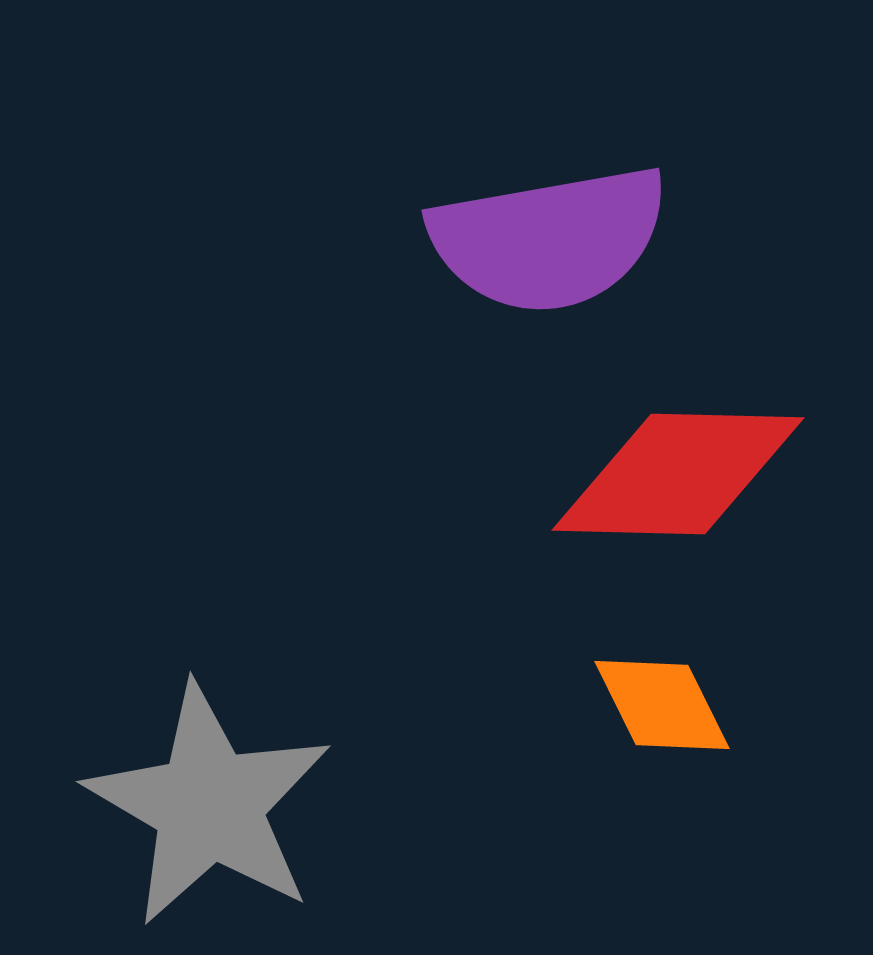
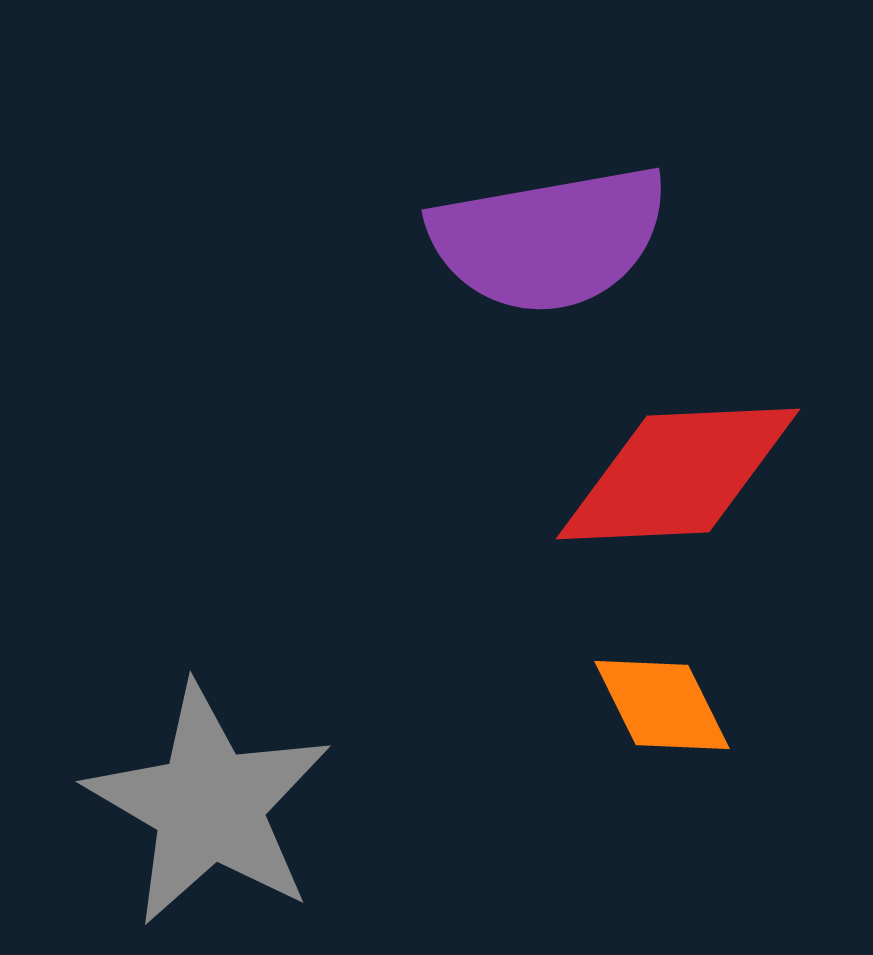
red diamond: rotated 4 degrees counterclockwise
